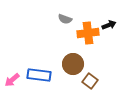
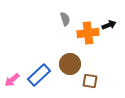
gray semicircle: rotated 128 degrees counterclockwise
brown circle: moved 3 px left
blue rectangle: rotated 50 degrees counterclockwise
brown square: rotated 28 degrees counterclockwise
